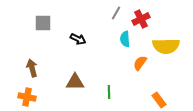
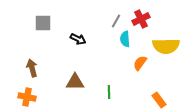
gray line: moved 8 px down
